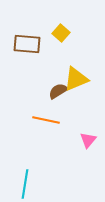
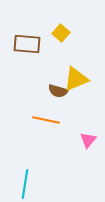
brown semicircle: rotated 132 degrees counterclockwise
